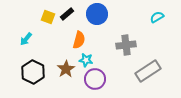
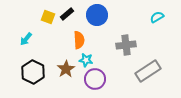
blue circle: moved 1 px down
orange semicircle: rotated 18 degrees counterclockwise
